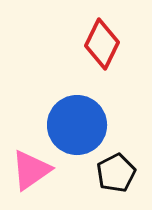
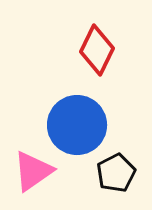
red diamond: moved 5 px left, 6 px down
pink triangle: moved 2 px right, 1 px down
